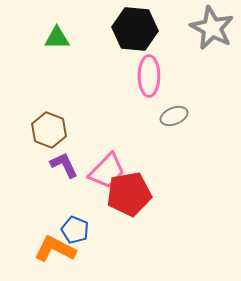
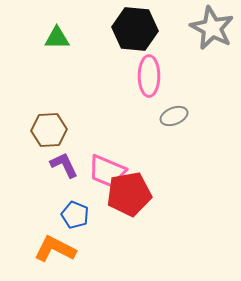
brown hexagon: rotated 24 degrees counterclockwise
pink trapezoid: rotated 69 degrees clockwise
blue pentagon: moved 15 px up
